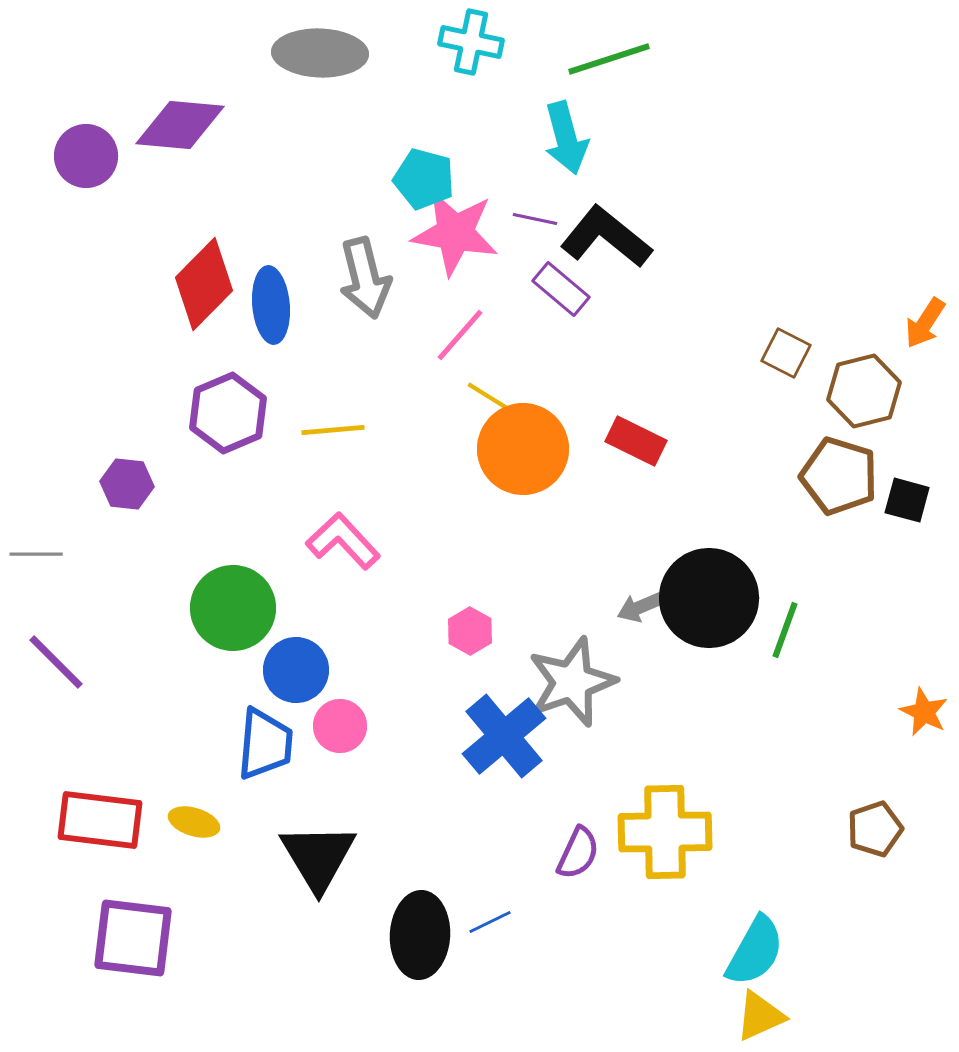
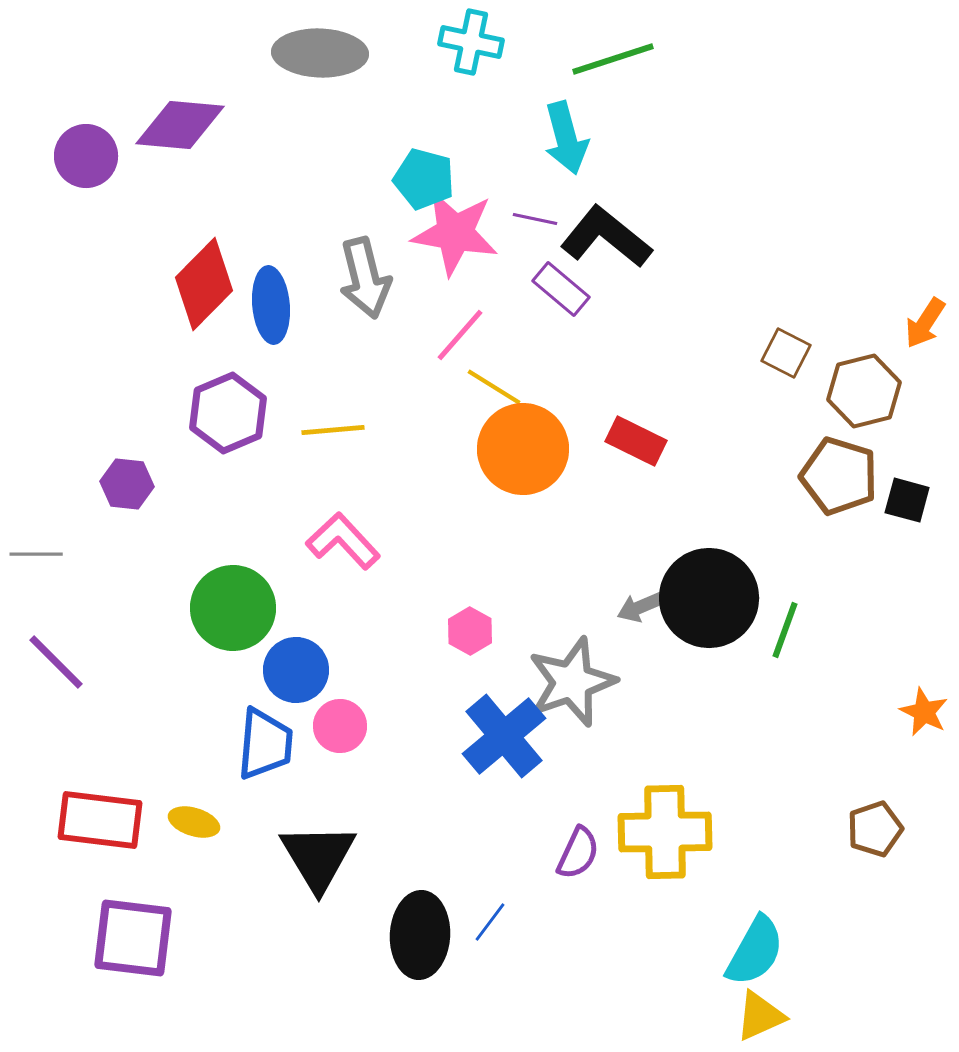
green line at (609, 59): moved 4 px right
yellow line at (494, 400): moved 13 px up
blue line at (490, 922): rotated 27 degrees counterclockwise
